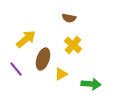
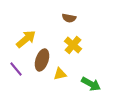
brown ellipse: moved 1 px left, 1 px down
yellow triangle: moved 1 px left; rotated 16 degrees clockwise
green arrow: rotated 24 degrees clockwise
